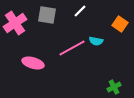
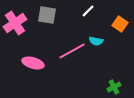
white line: moved 8 px right
pink line: moved 3 px down
